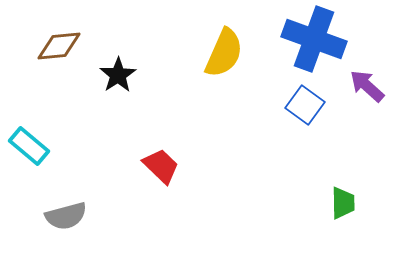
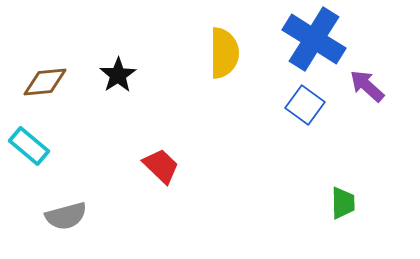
blue cross: rotated 12 degrees clockwise
brown diamond: moved 14 px left, 36 px down
yellow semicircle: rotated 24 degrees counterclockwise
